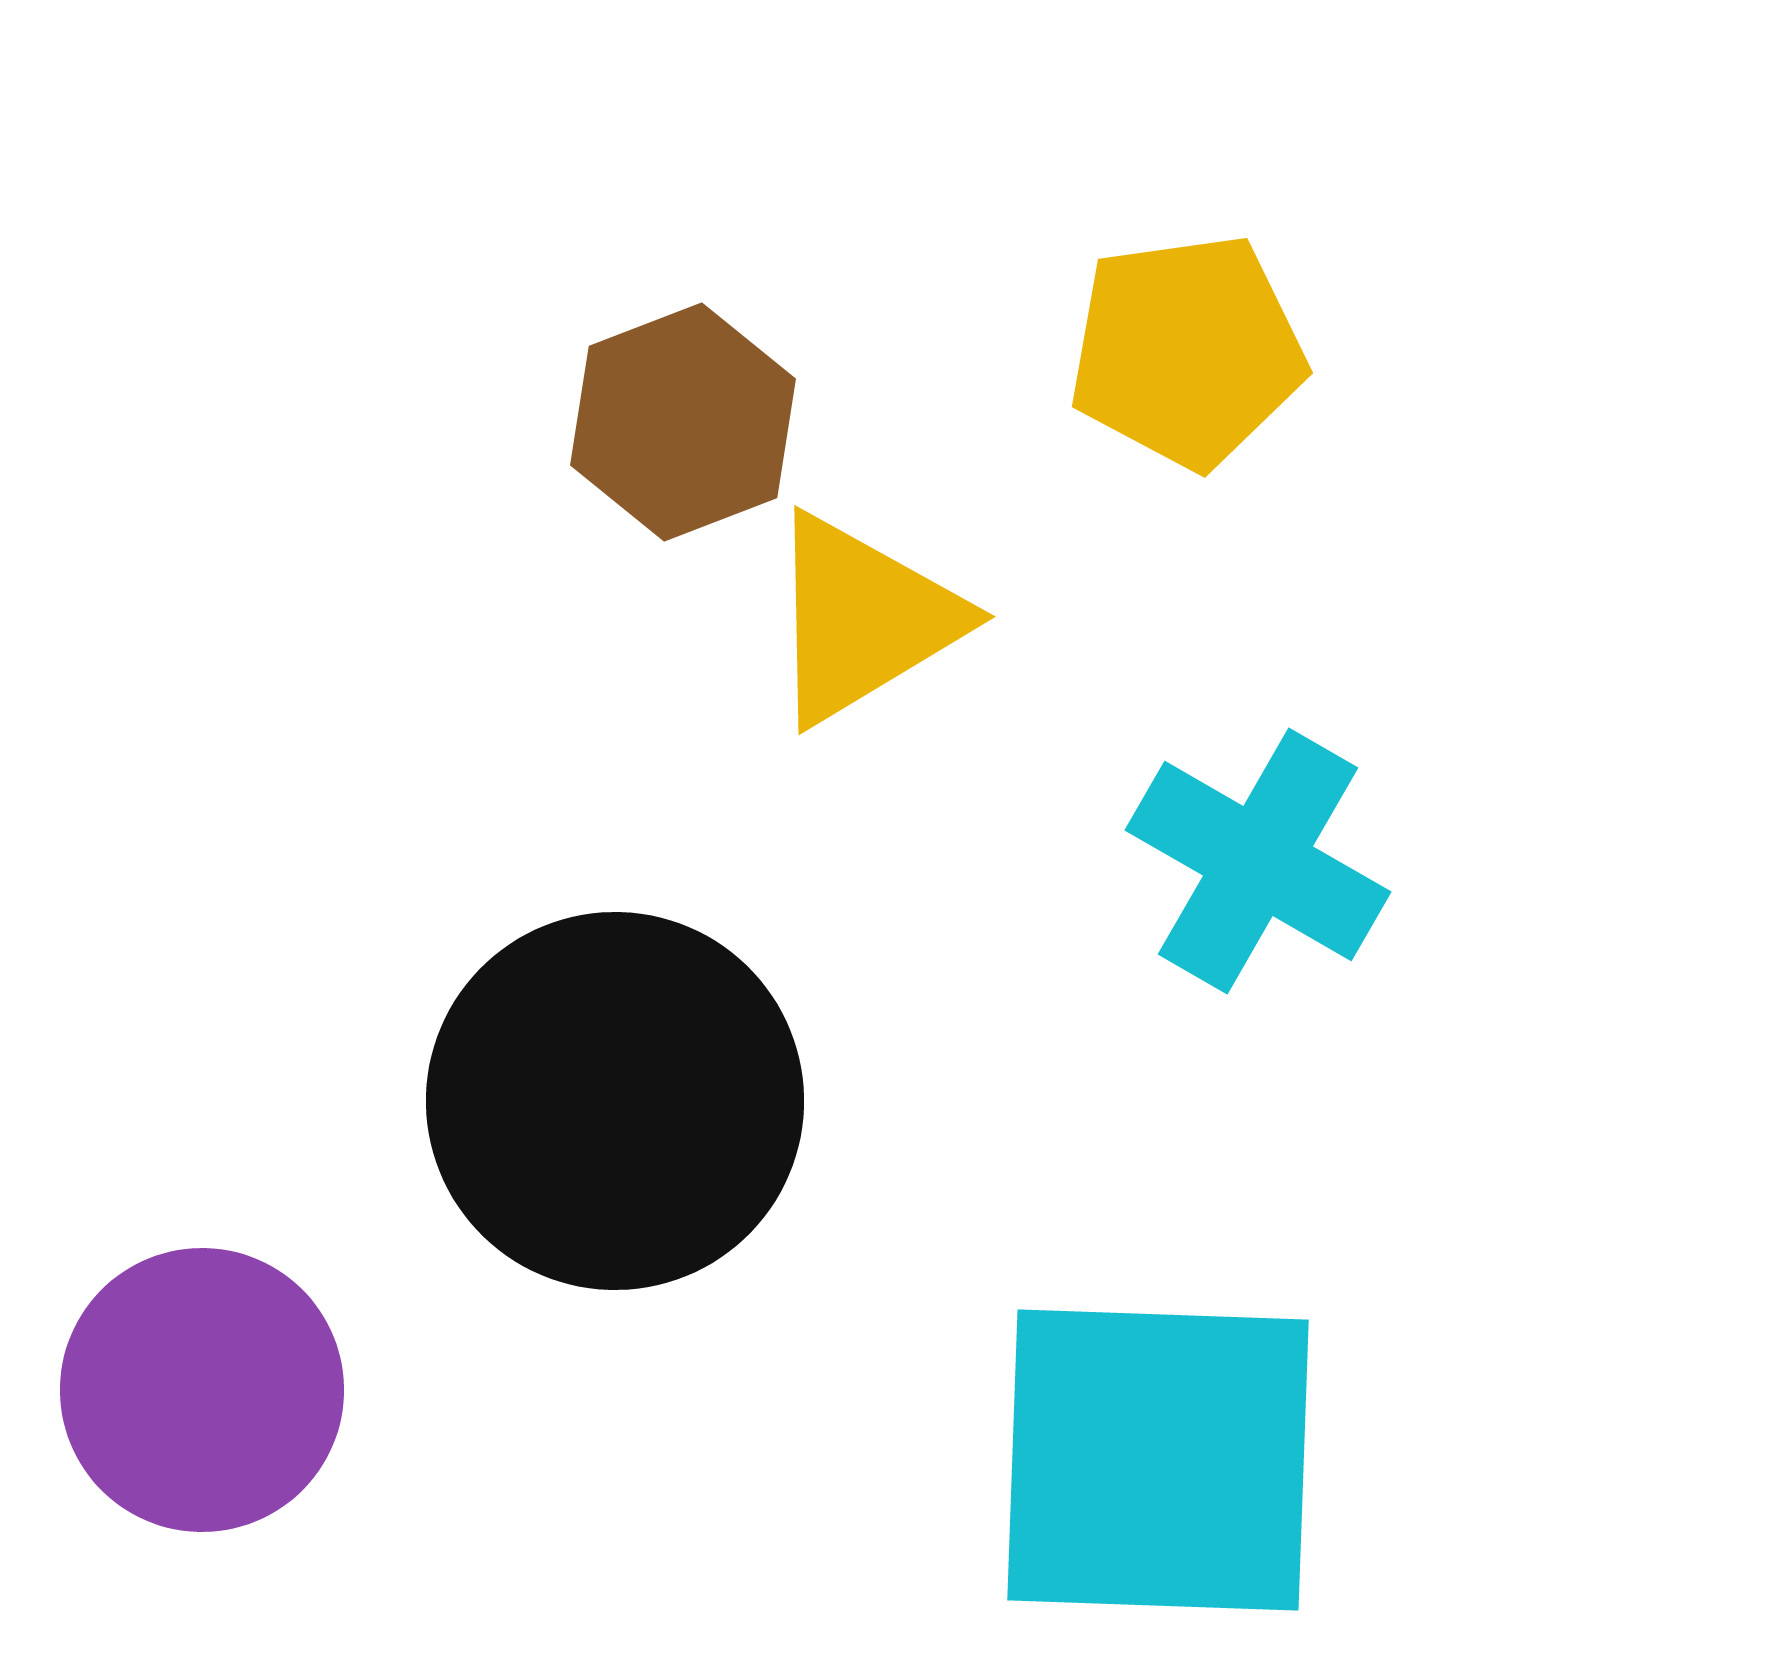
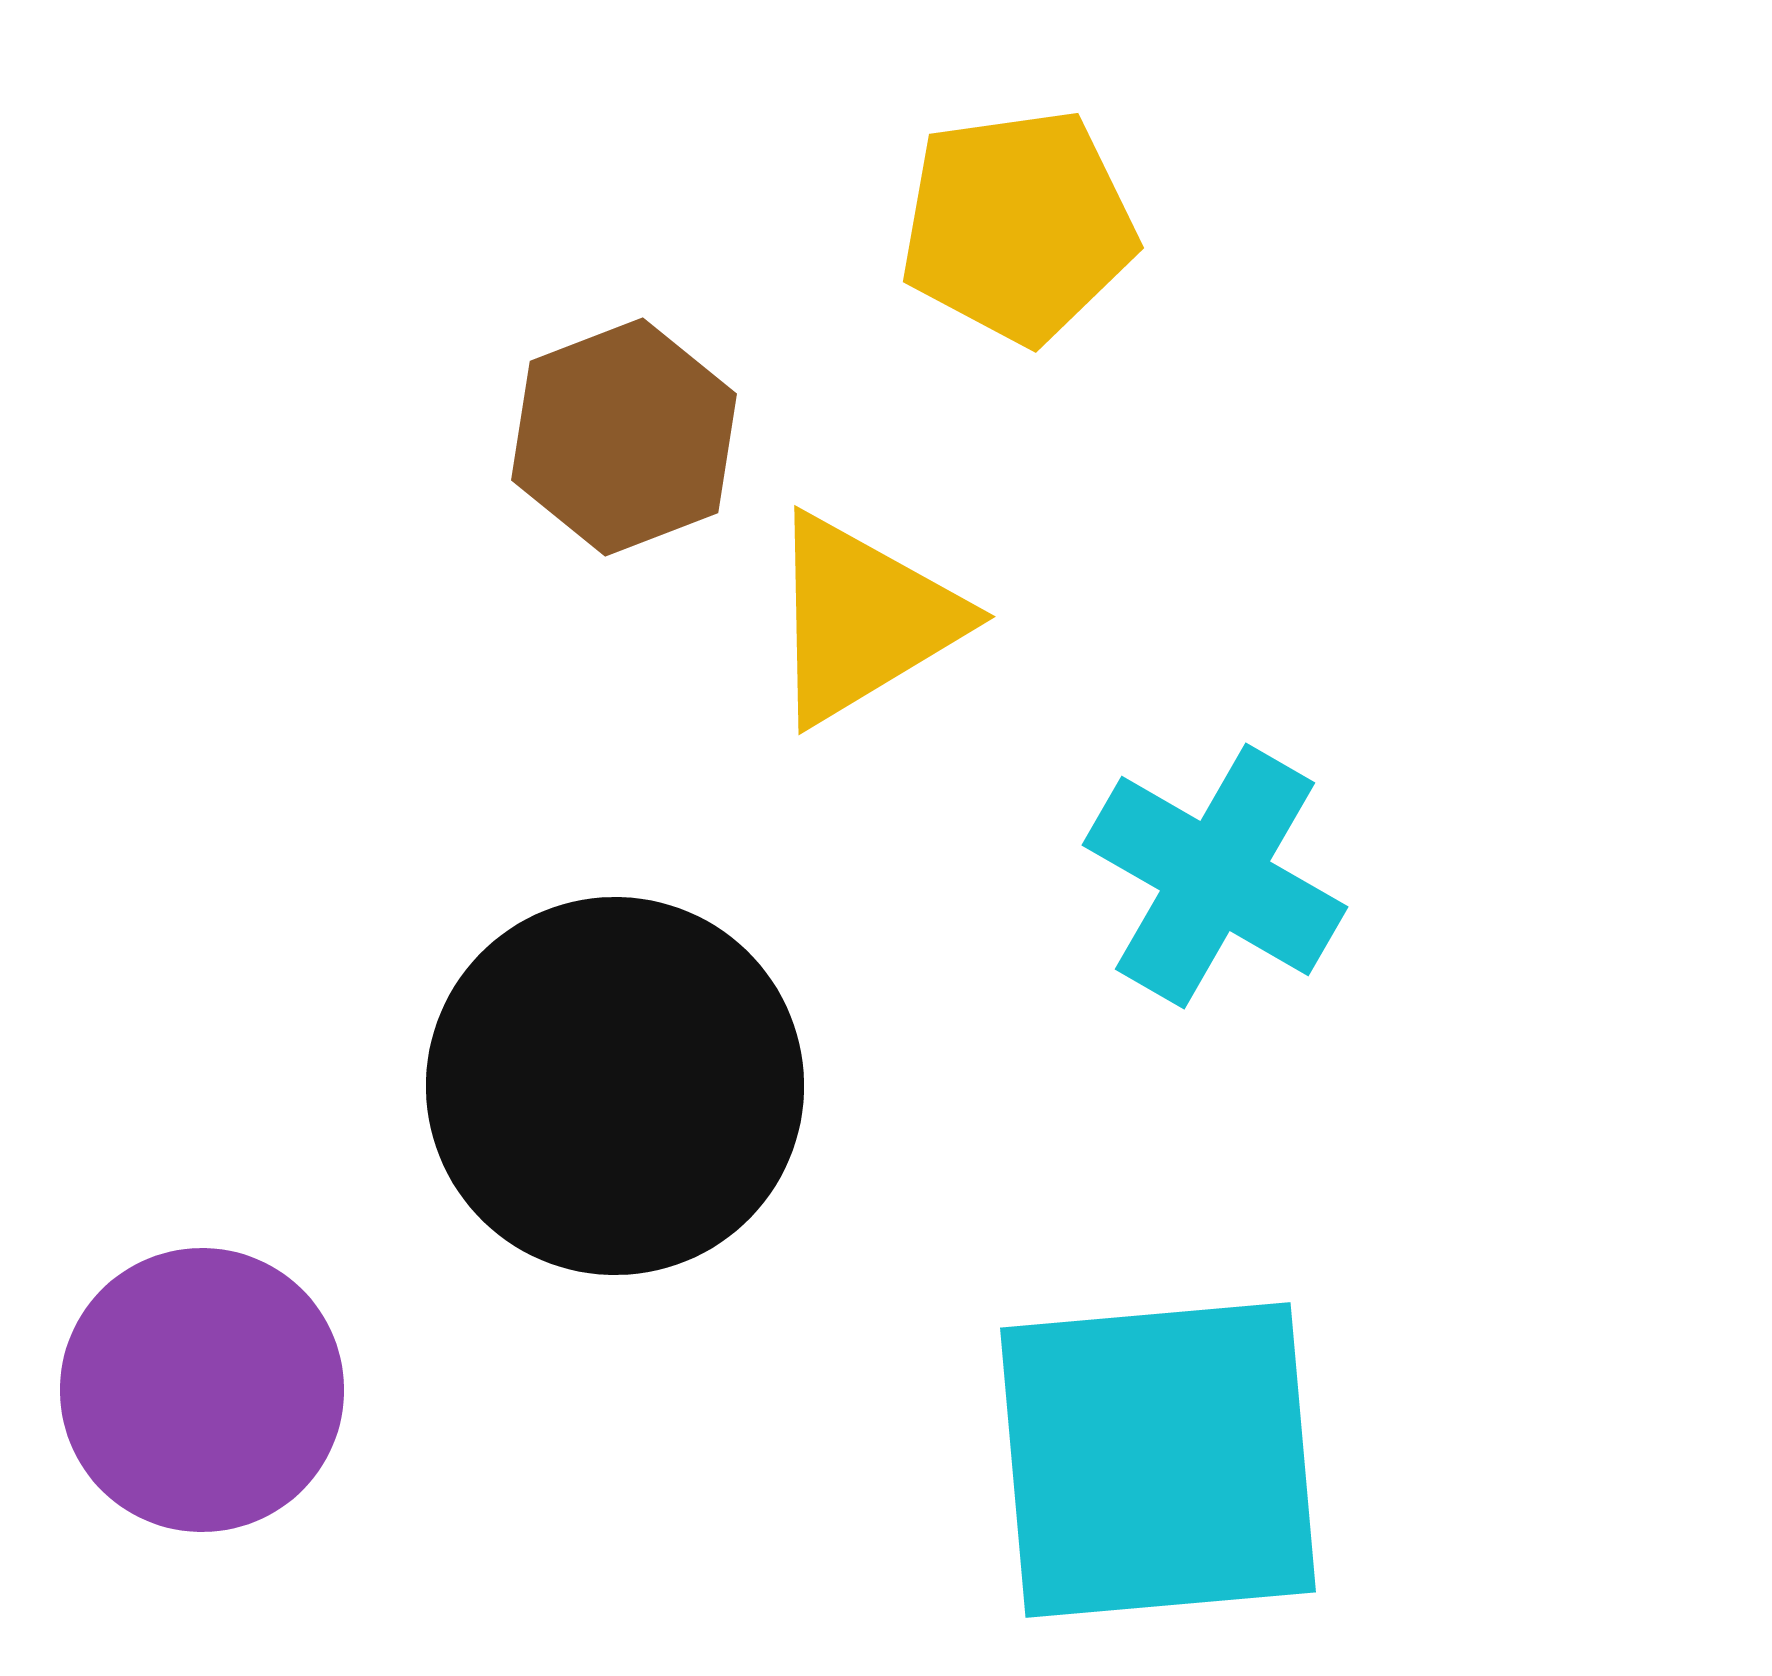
yellow pentagon: moved 169 px left, 125 px up
brown hexagon: moved 59 px left, 15 px down
cyan cross: moved 43 px left, 15 px down
black circle: moved 15 px up
cyan square: rotated 7 degrees counterclockwise
